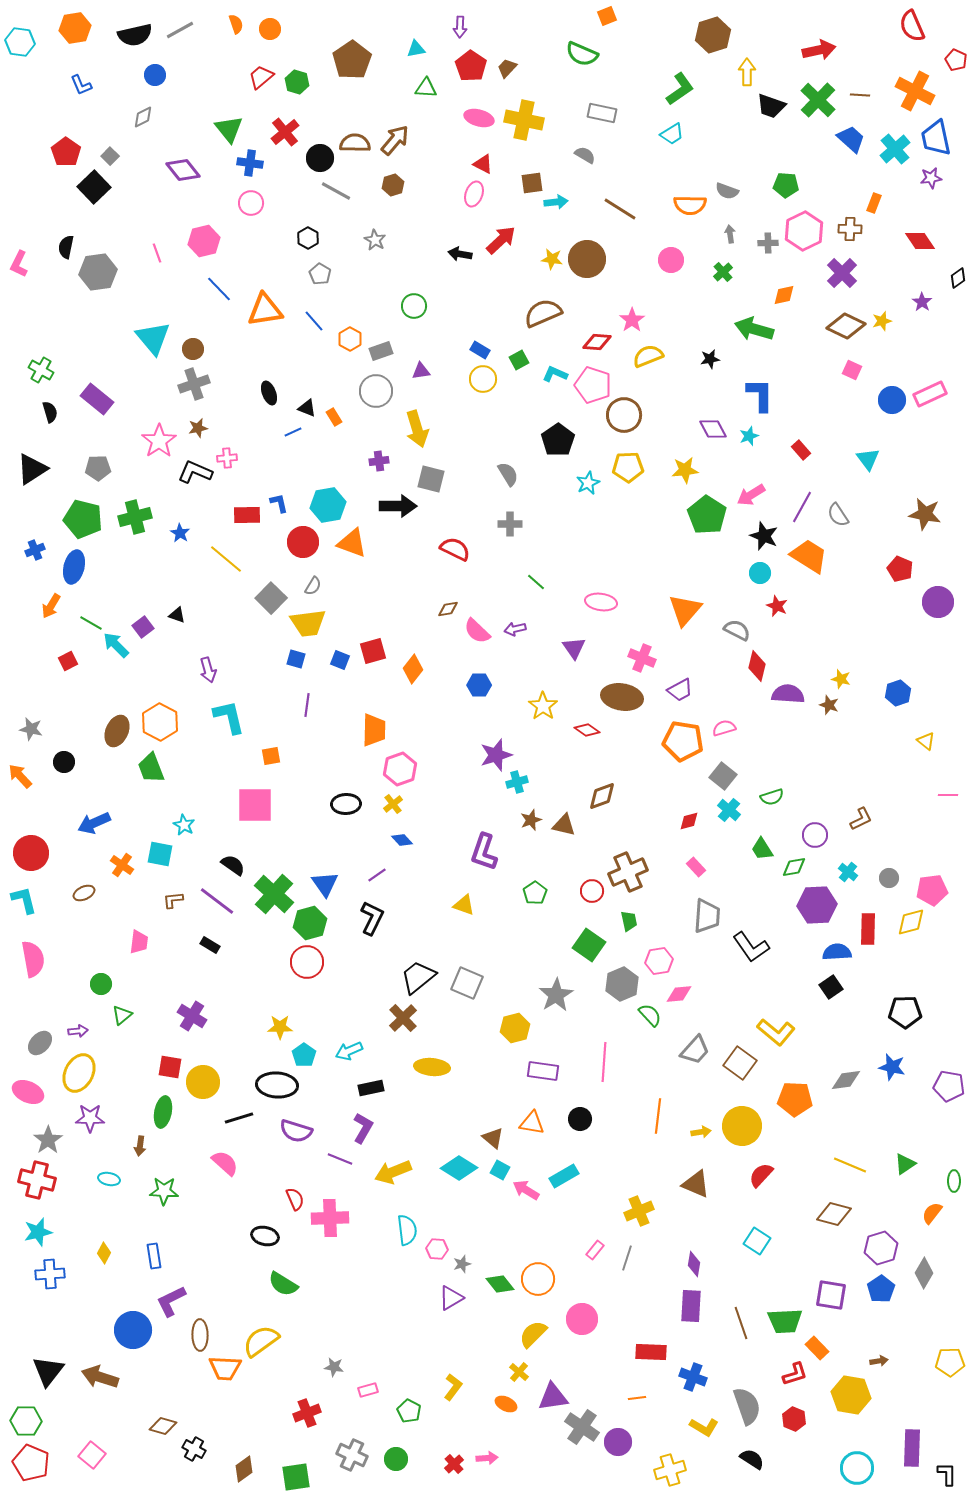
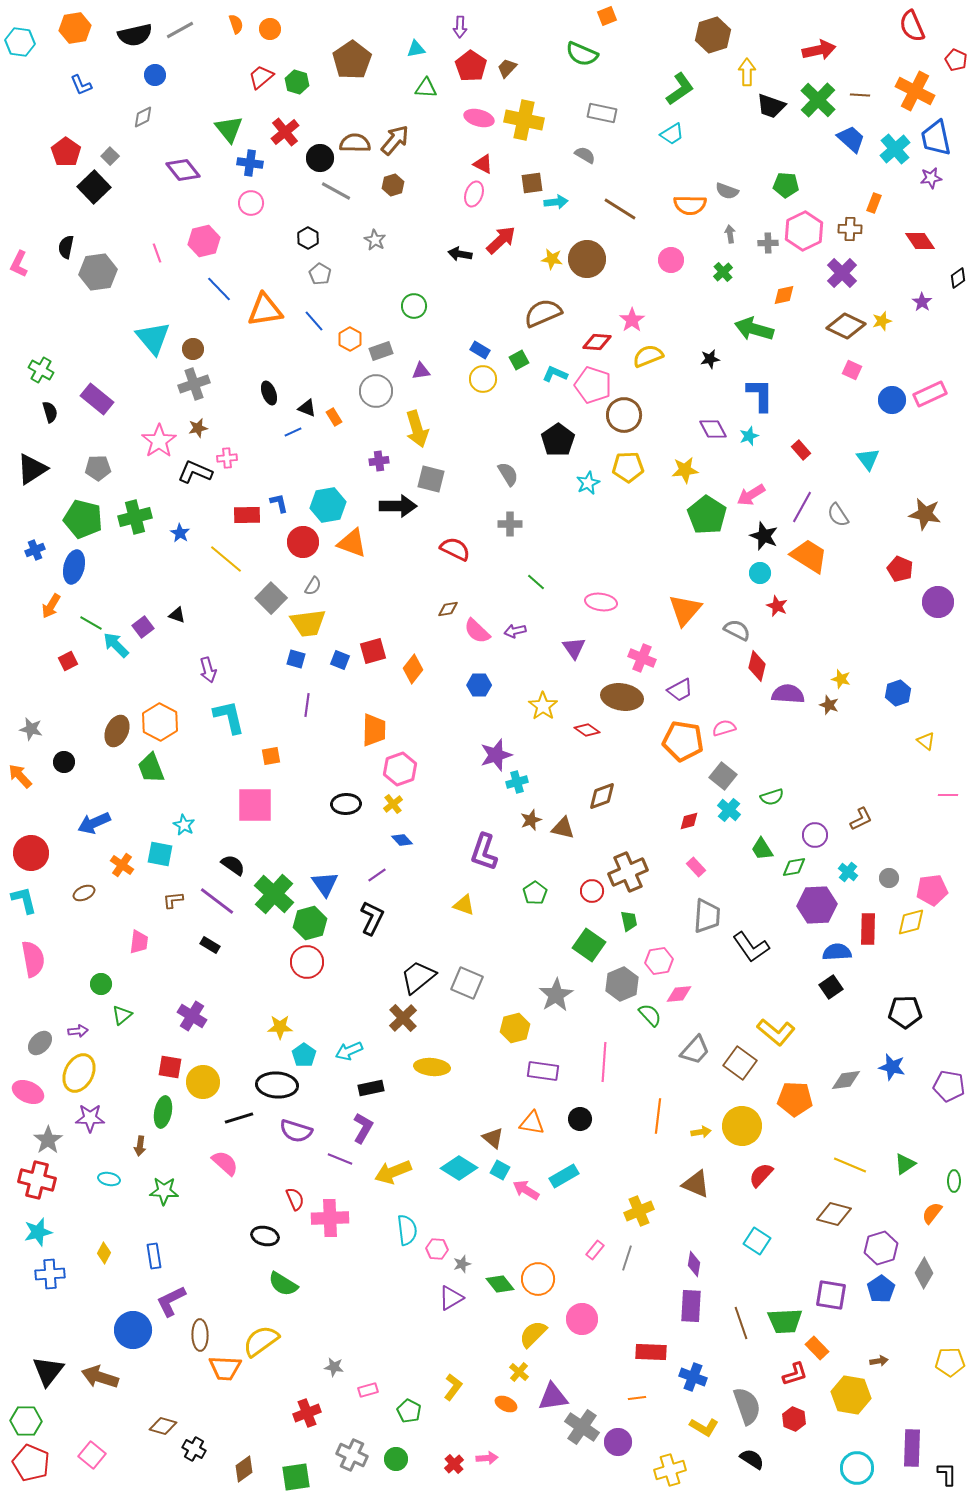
purple arrow at (515, 629): moved 2 px down
brown triangle at (564, 825): moved 1 px left, 3 px down
